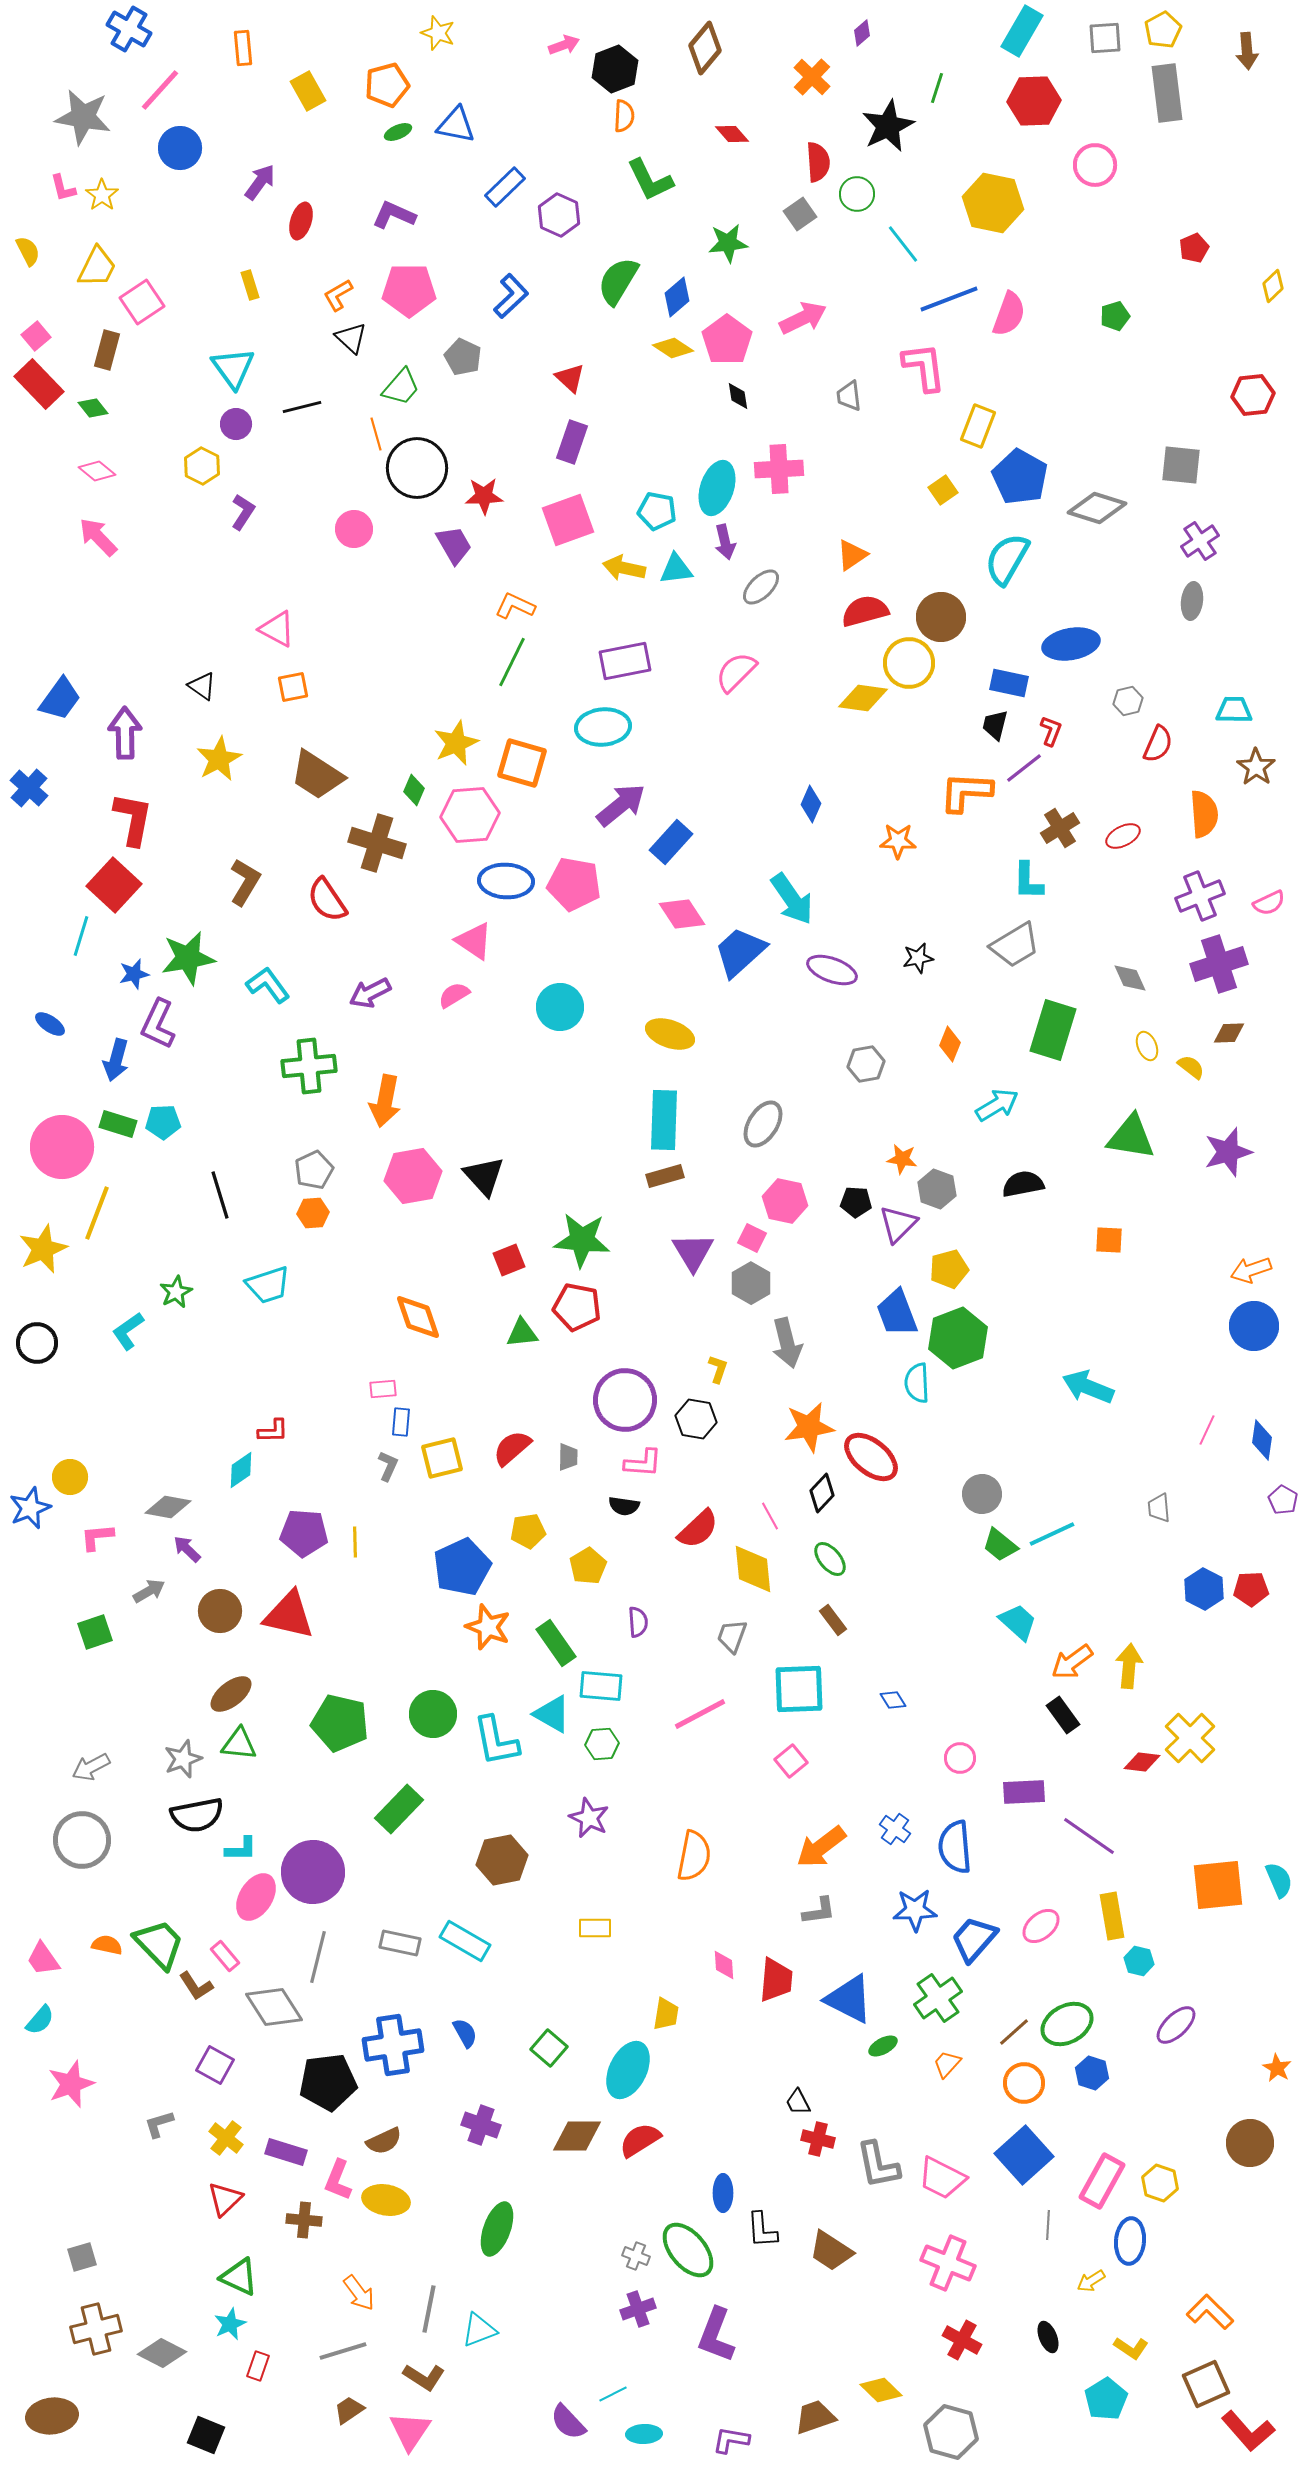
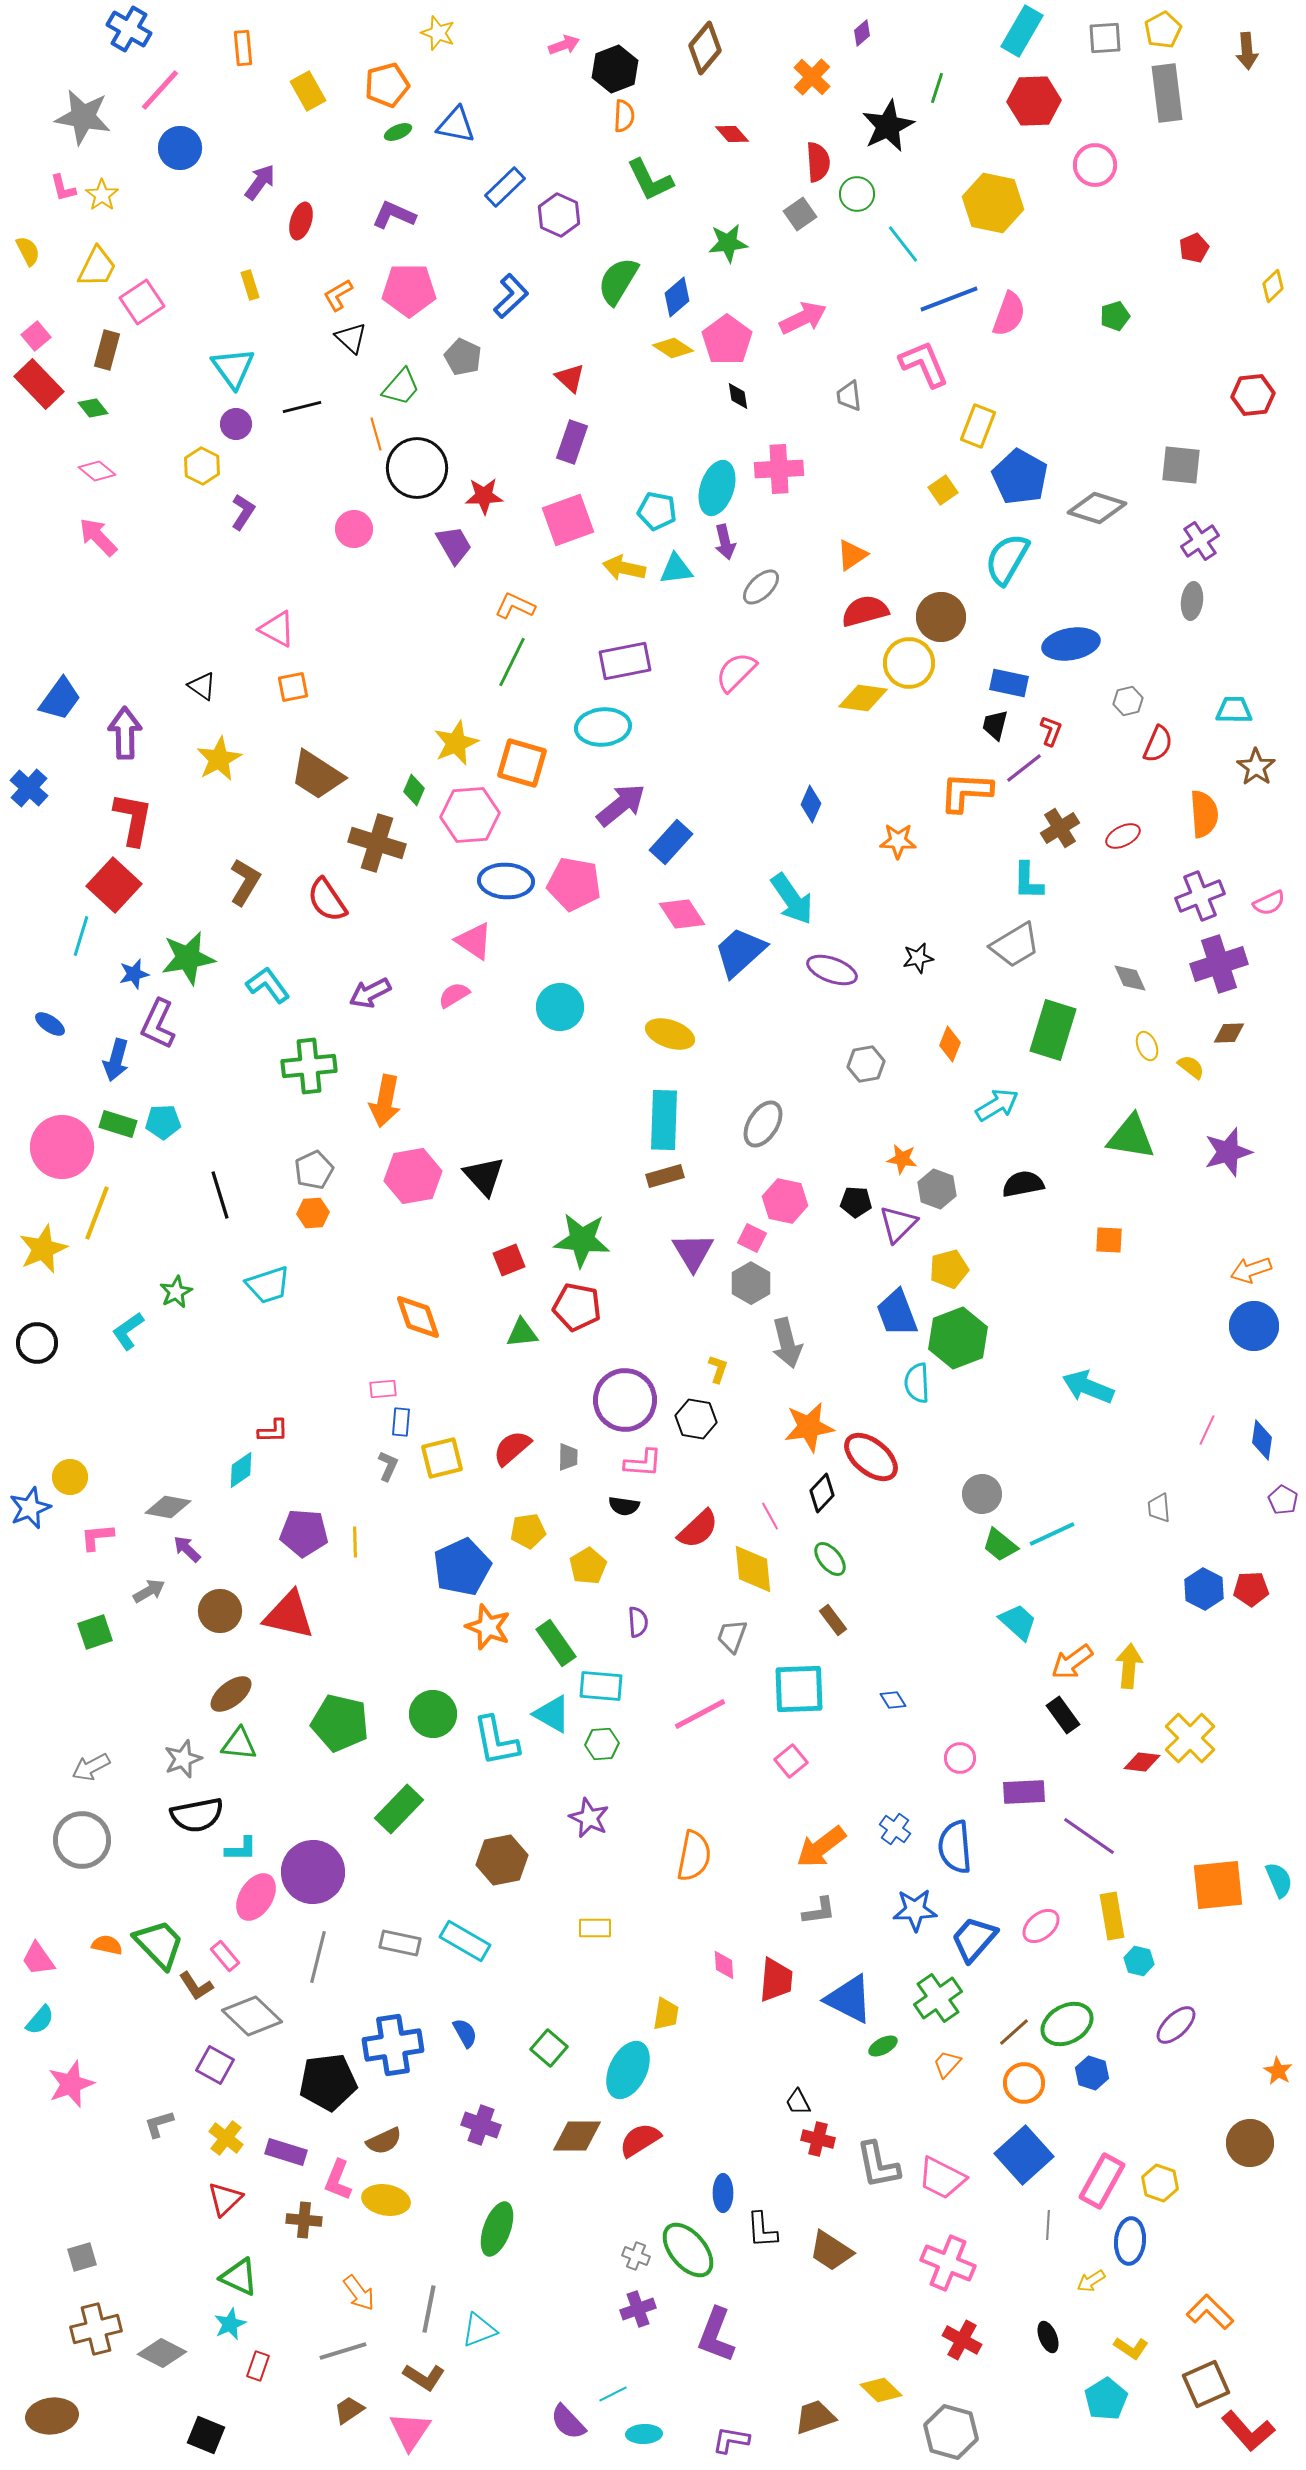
pink L-shape at (924, 367): moved 3 px up; rotated 16 degrees counterclockwise
pink trapezoid at (43, 1959): moved 5 px left
gray diamond at (274, 2007): moved 22 px left, 9 px down; rotated 14 degrees counterclockwise
orange star at (1277, 2068): moved 1 px right, 3 px down
